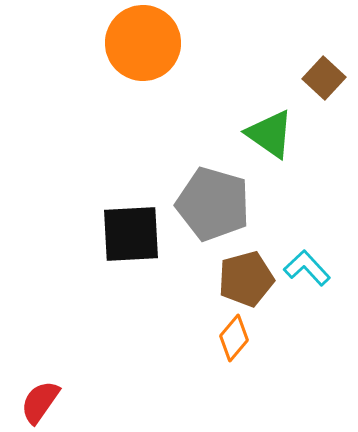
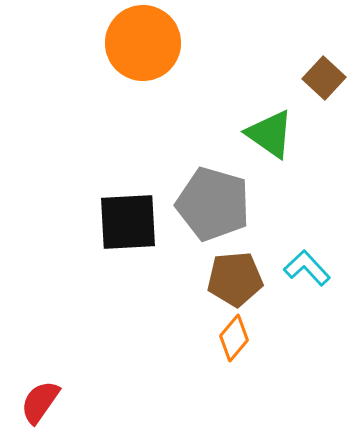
black square: moved 3 px left, 12 px up
brown pentagon: moved 11 px left; rotated 10 degrees clockwise
